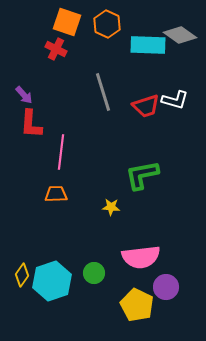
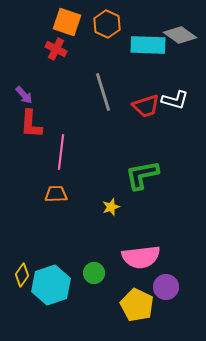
yellow star: rotated 24 degrees counterclockwise
cyan hexagon: moved 1 px left, 4 px down
